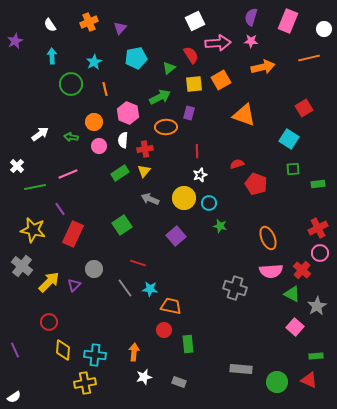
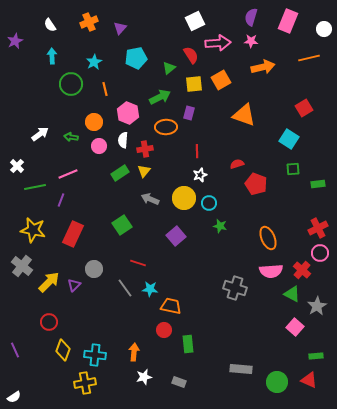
purple line at (60, 209): moved 1 px right, 9 px up; rotated 56 degrees clockwise
yellow diamond at (63, 350): rotated 15 degrees clockwise
